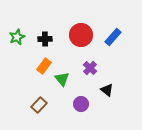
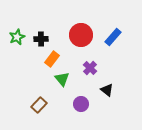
black cross: moved 4 px left
orange rectangle: moved 8 px right, 7 px up
